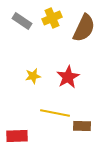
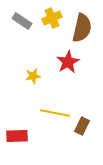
brown semicircle: moved 2 px left; rotated 12 degrees counterclockwise
red star: moved 15 px up
brown rectangle: rotated 66 degrees counterclockwise
